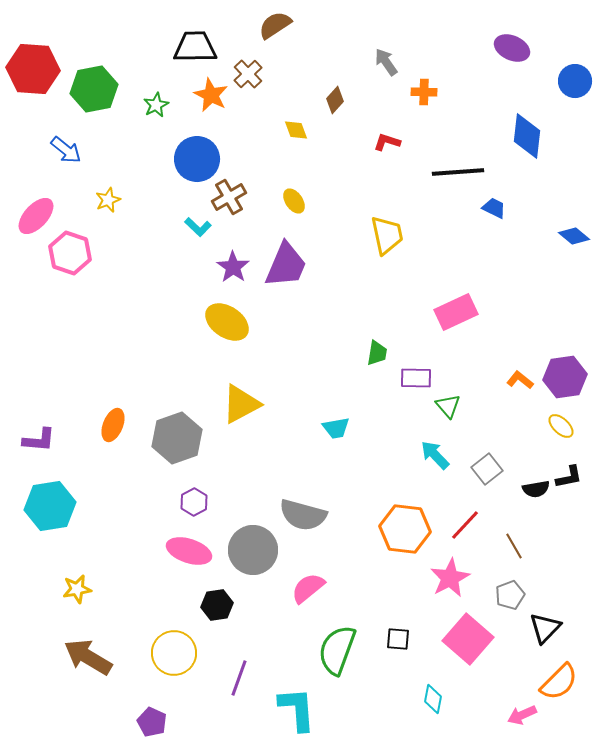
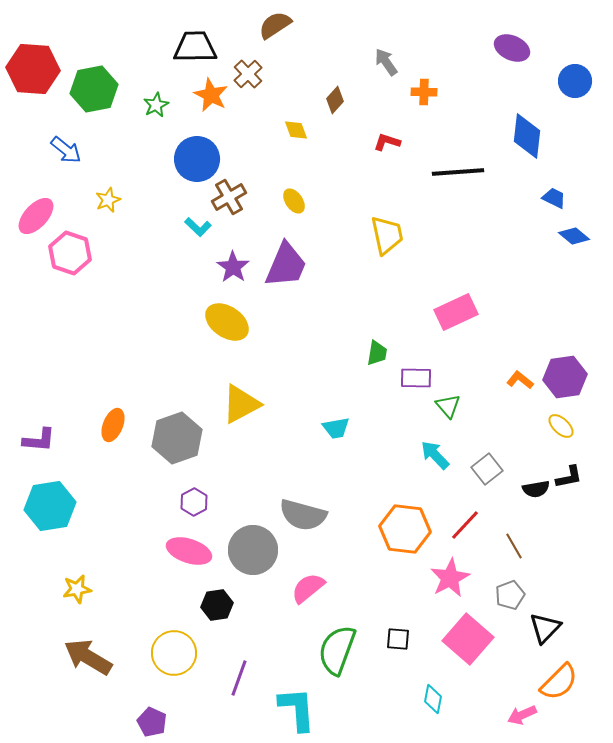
blue trapezoid at (494, 208): moved 60 px right, 10 px up
